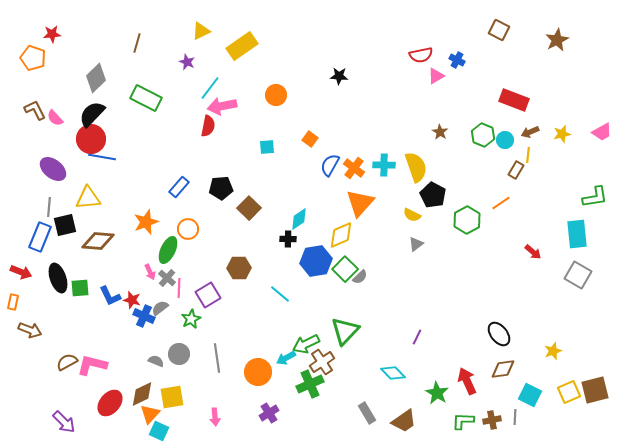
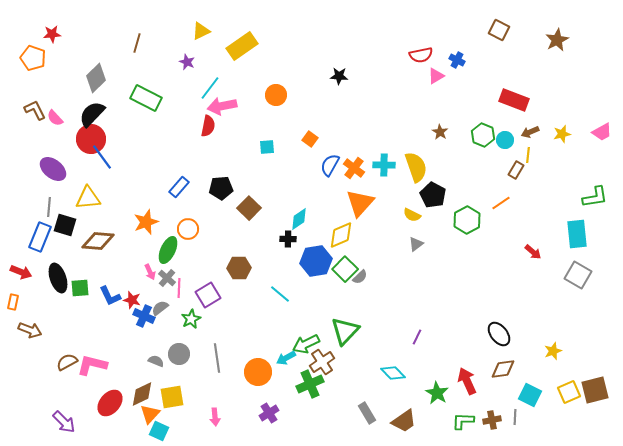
blue line at (102, 157): rotated 44 degrees clockwise
black square at (65, 225): rotated 30 degrees clockwise
